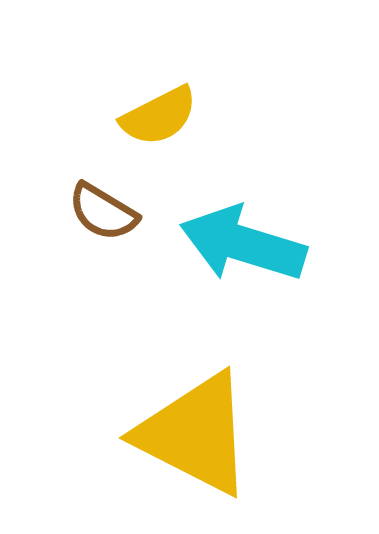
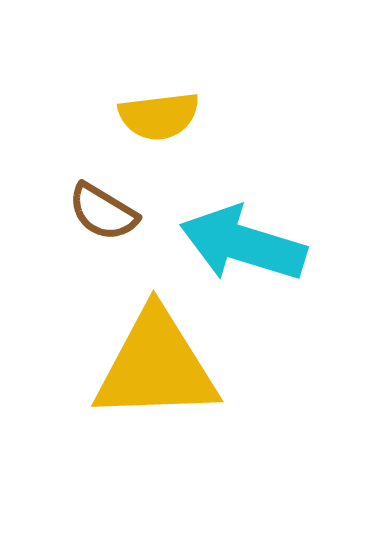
yellow semicircle: rotated 20 degrees clockwise
yellow triangle: moved 39 px left, 68 px up; rotated 29 degrees counterclockwise
